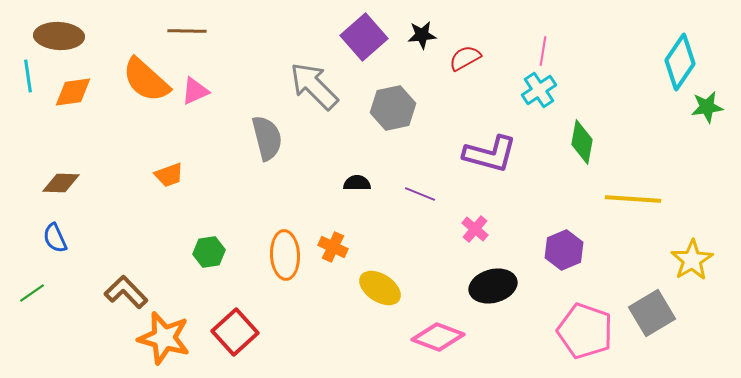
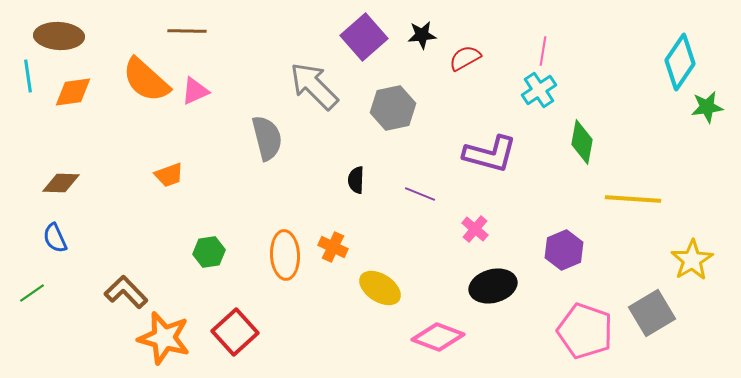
black semicircle: moved 1 px left, 3 px up; rotated 88 degrees counterclockwise
